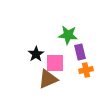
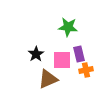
green star: moved 8 px up
purple rectangle: moved 1 px left, 2 px down
pink square: moved 7 px right, 3 px up
